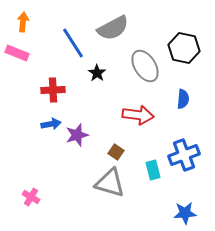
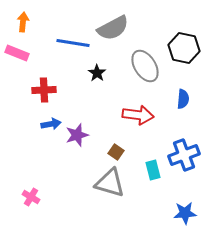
blue line: rotated 48 degrees counterclockwise
red cross: moved 9 px left
